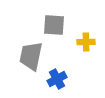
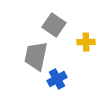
gray square: rotated 30 degrees clockwise
gray trapezoid: moved 5 px right
